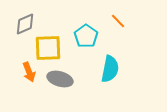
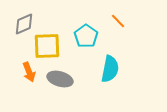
gray diamond: moved 1 px left
yellow square: moved 1 px left, 2 px up
